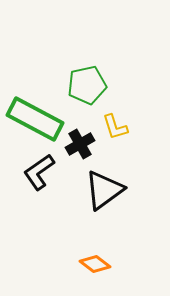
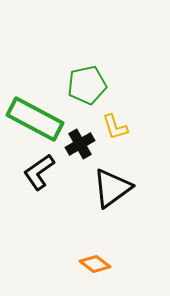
black triangle: moved 8 px right, 2 px up
